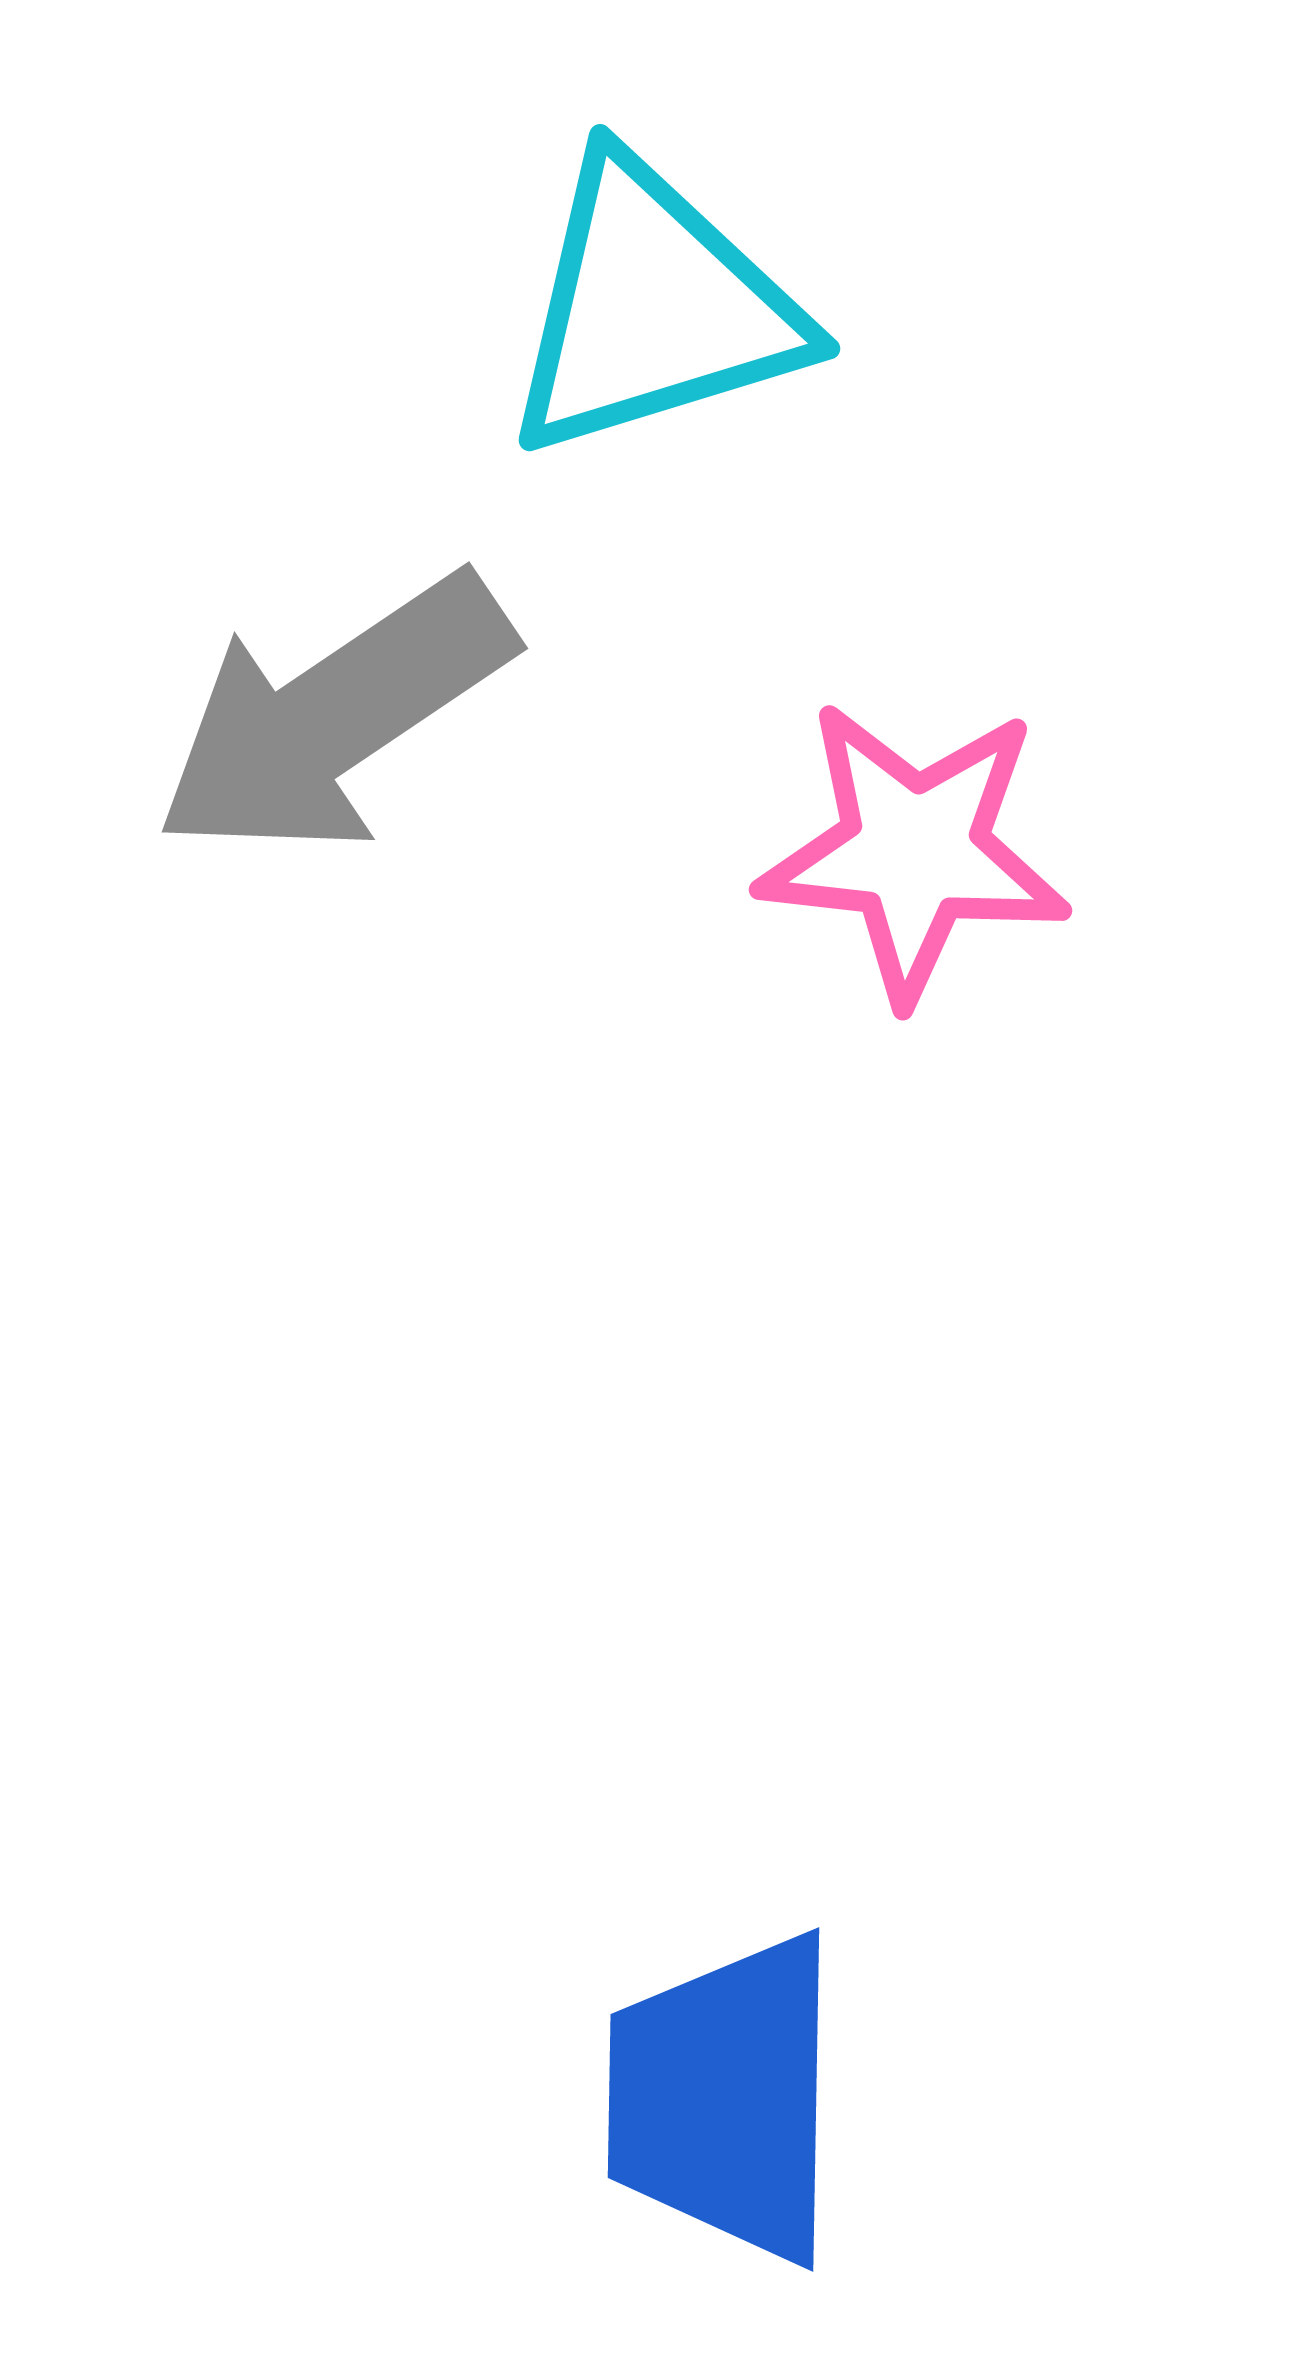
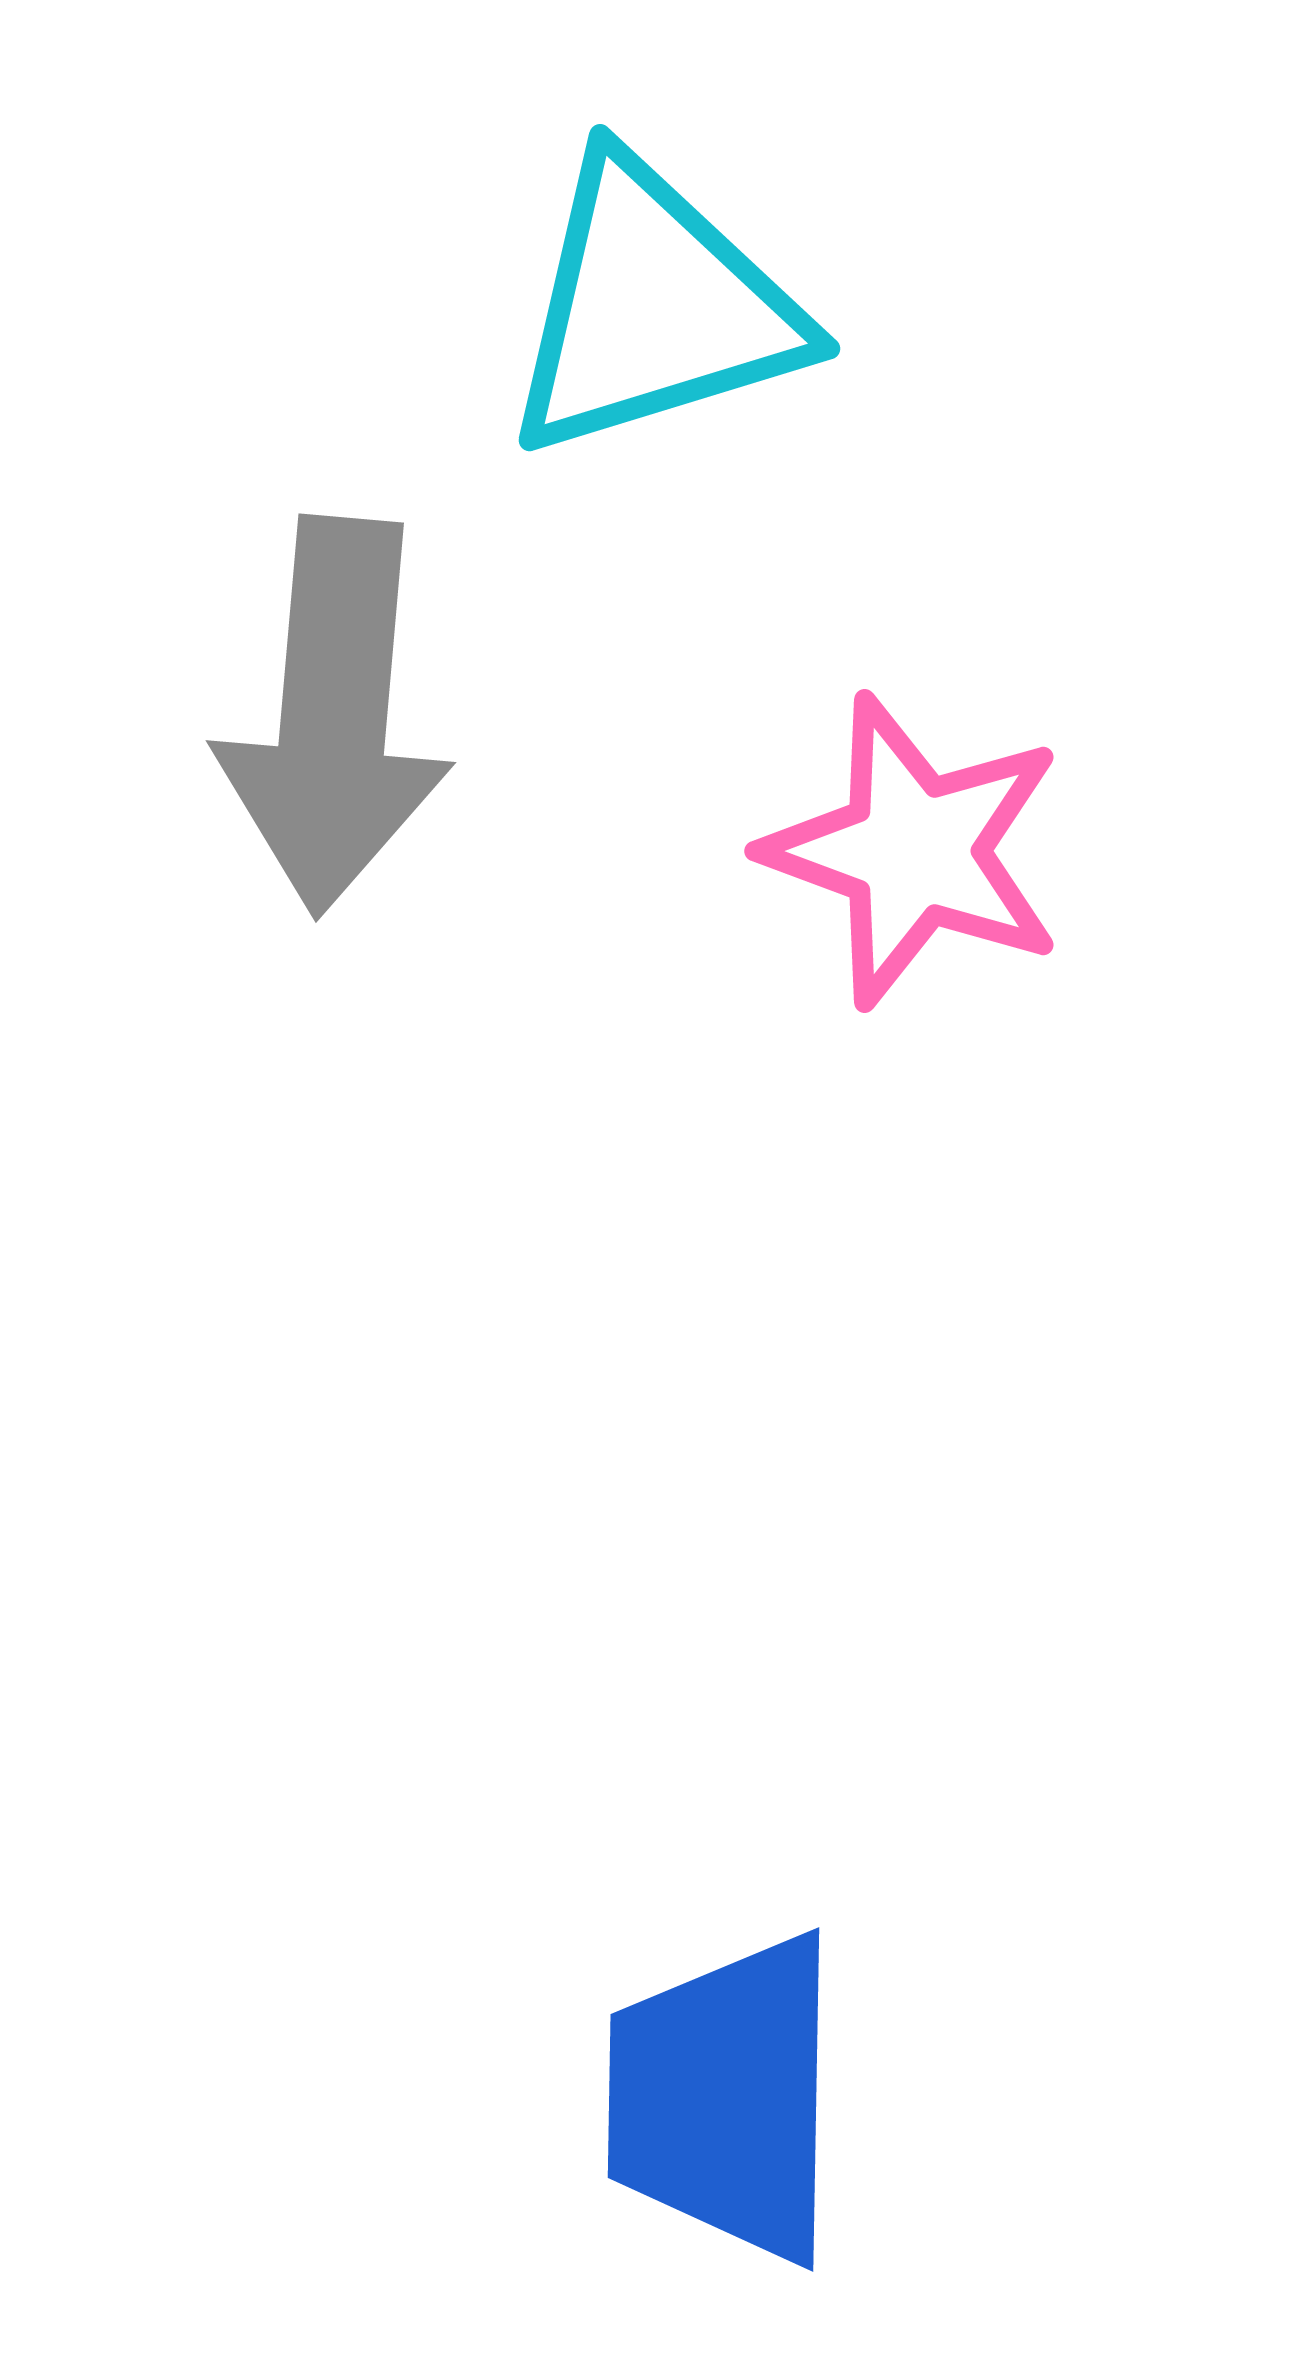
gray arrow: rotated 51 degrees counterclockwise
pink star: rotated 14 degrees clockwise
